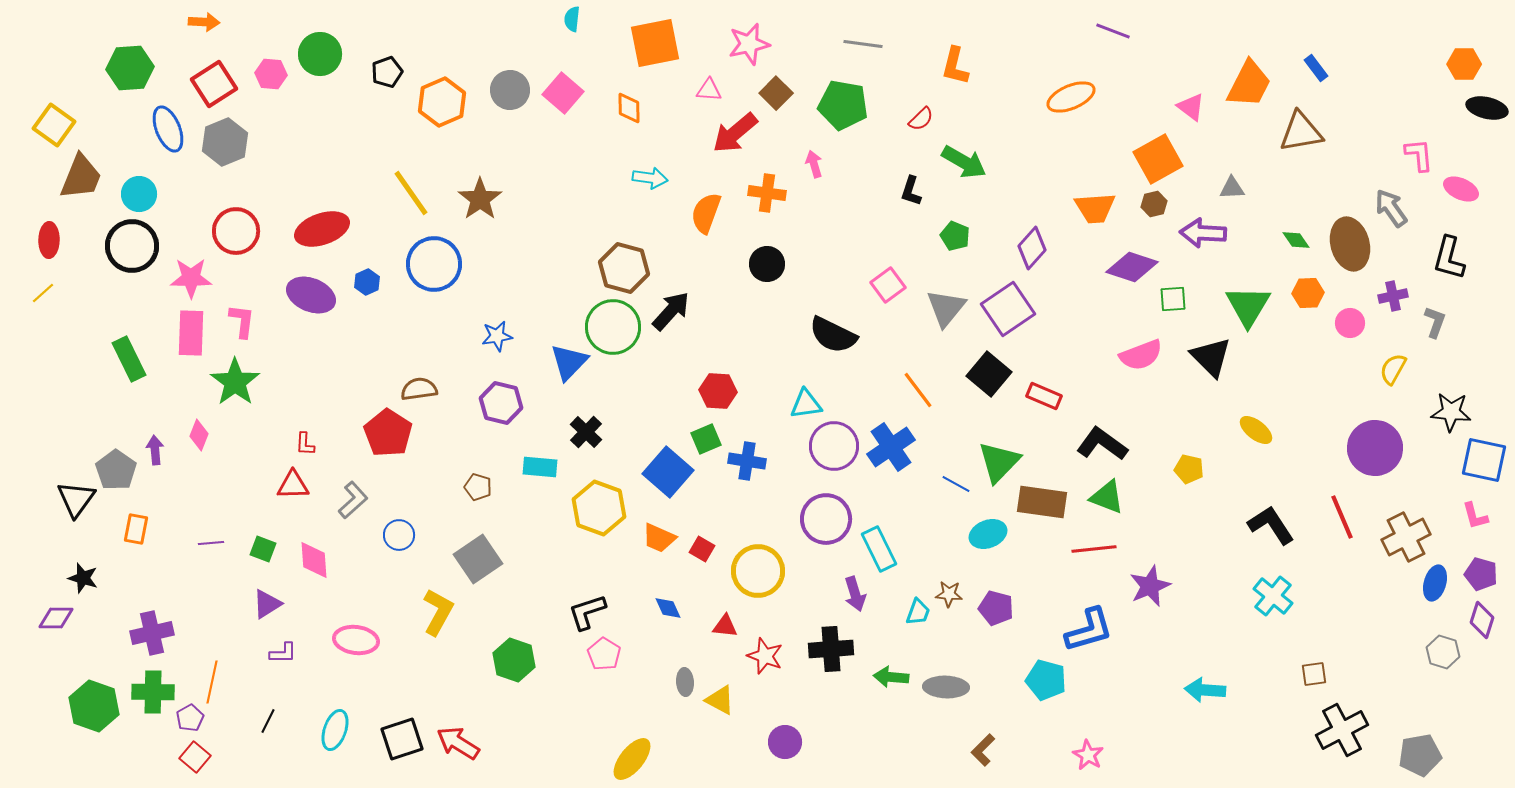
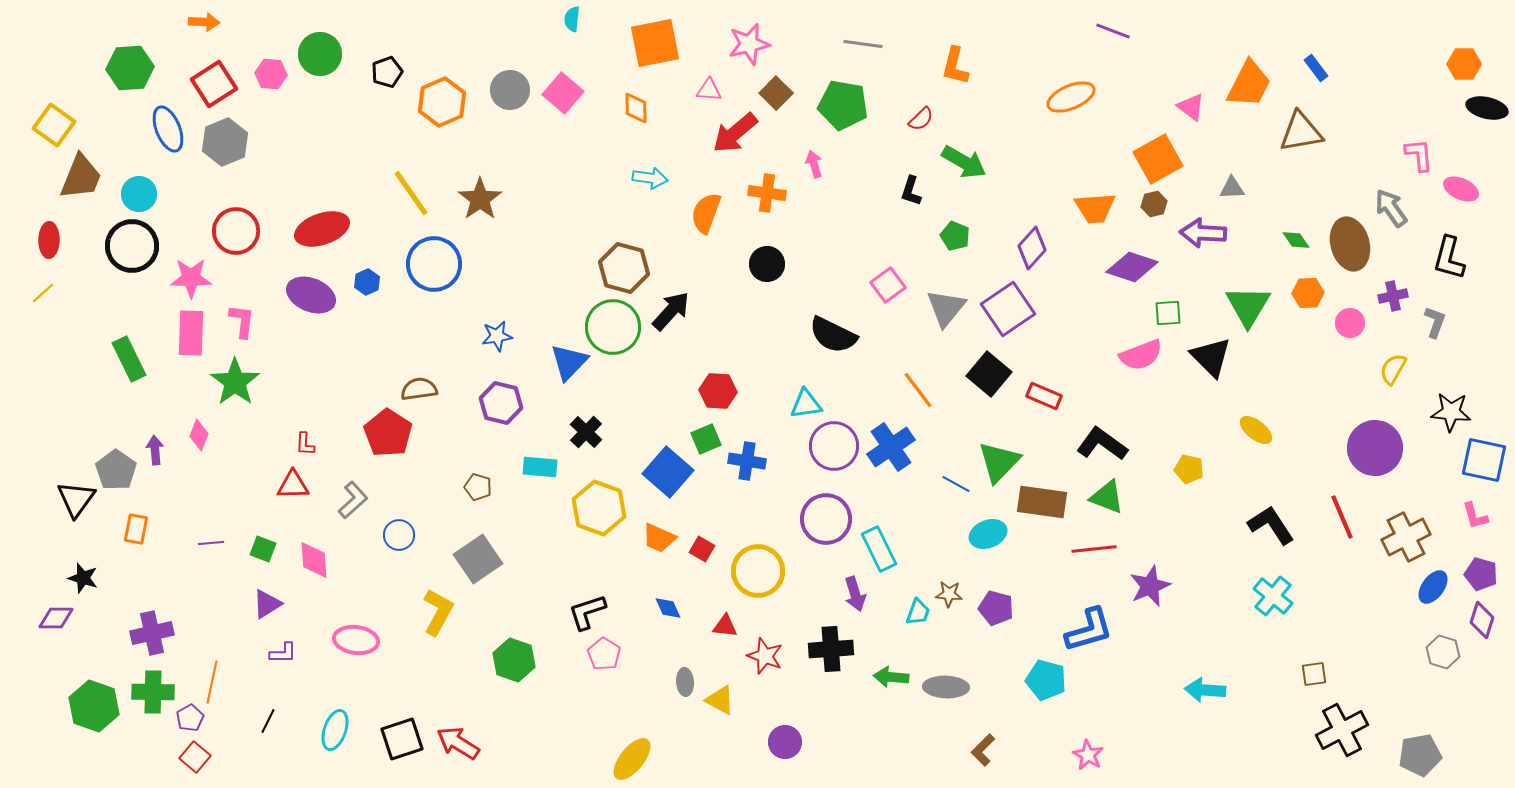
orange diamond at (629, 108): moved 7 px right
green square at (1173, 299): moved 5 px left, 14 px down
blue ellipse at (1435, 583): moved 2 px left, 4 px down; rotated 20 degrees clockwise
